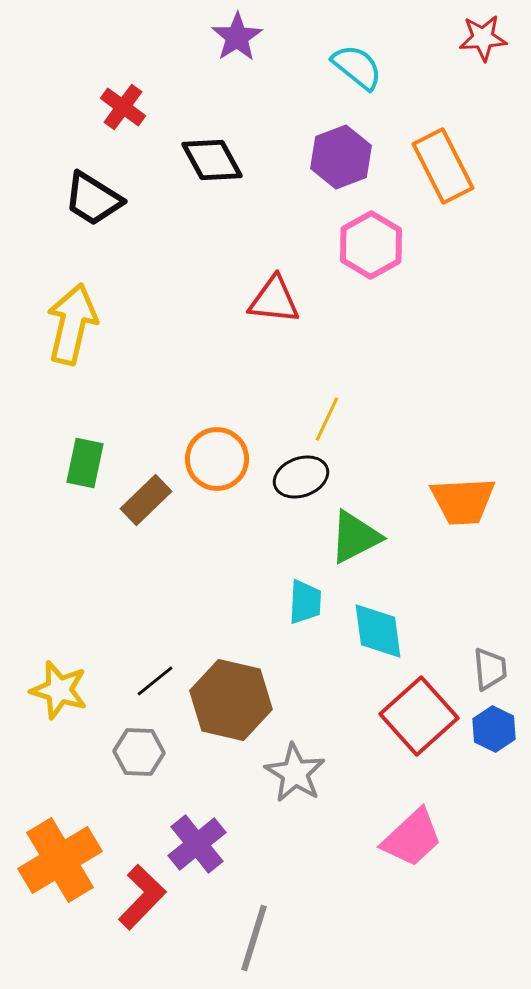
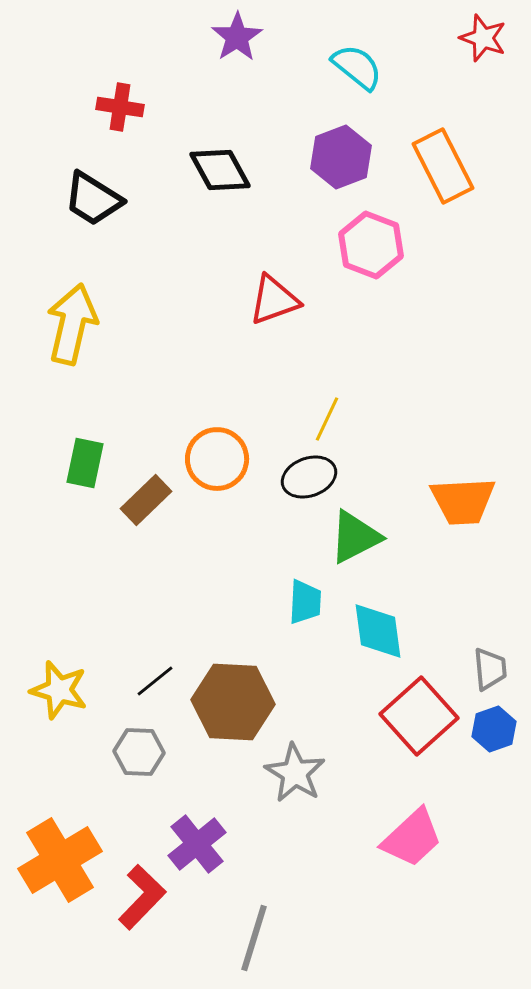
red star: rotated 24 degrees clockwise
red cross: moved 3 px left; rotated 27 degrees counterclockwise
black diamond: moved 8 px right, 10 px down
pink hexagon: rotated 10 degrees counterclockwise
red triangle: rotated 26 degrees counterclockwise
black ellipse: moved 8 px right
brown hexagon: moved 2 px right, 2 px down; rotated 10 degrees counterclockwise
blue hexagon: rotated 15 degrees clockwise
